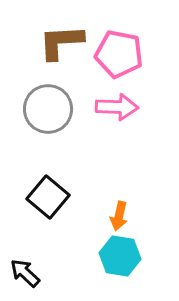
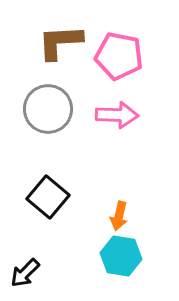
brown L-shape: moved 1 px left
pink pentagon: moved 2 px down
pink arrow: moved 8 px down
cyan hexagon: moved 1 px right
black arrow: rotated 88 degrees counterclockwise
